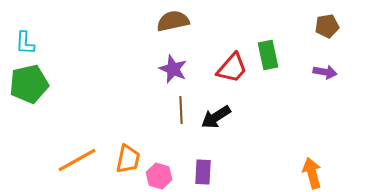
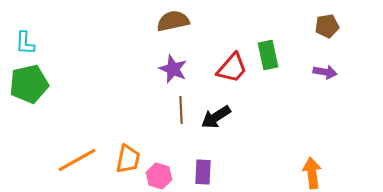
orange arrow: rotated 8 degrees clockwise
